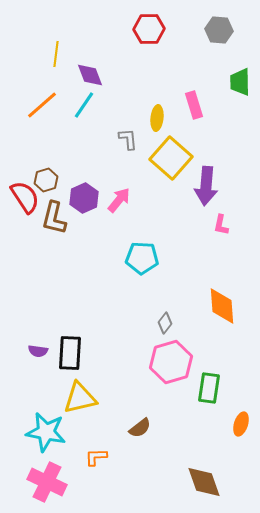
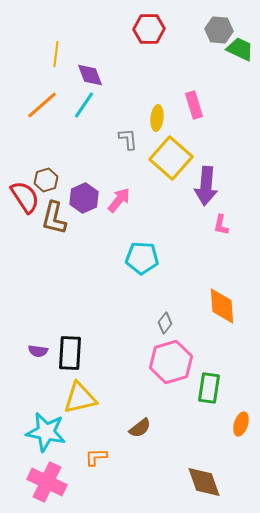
green trapezoid: moved 33 px up; rotated 116 degrees clockwise
